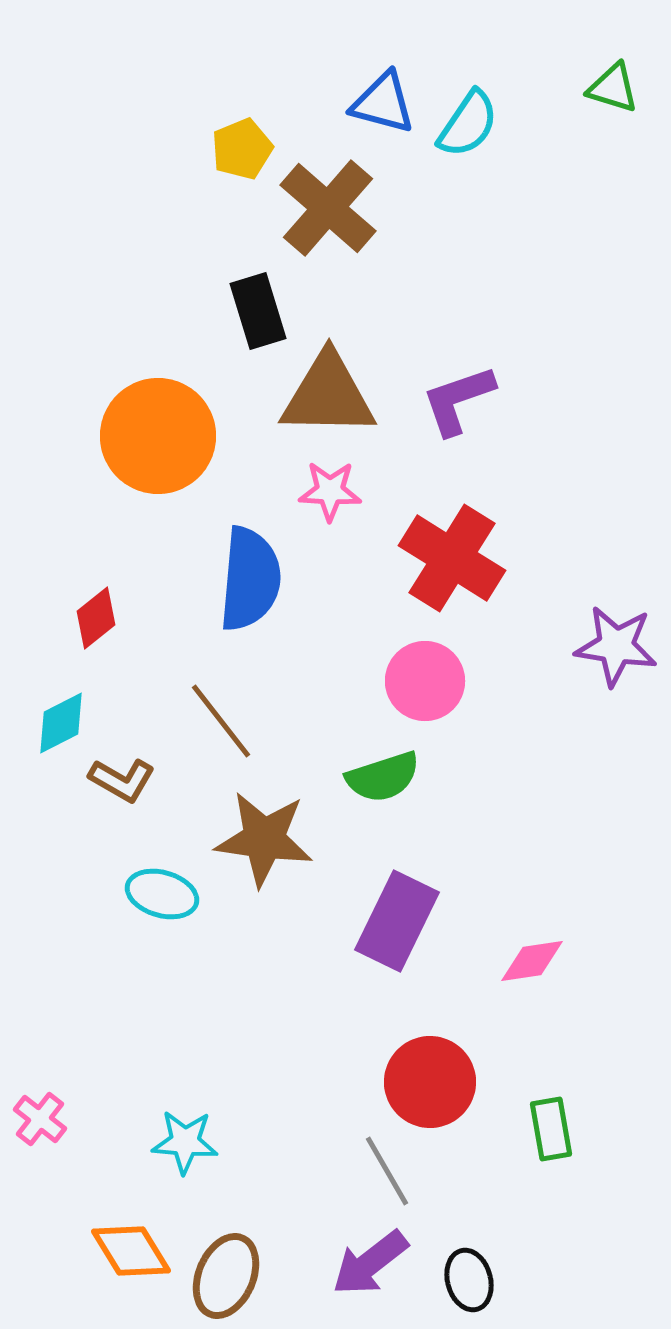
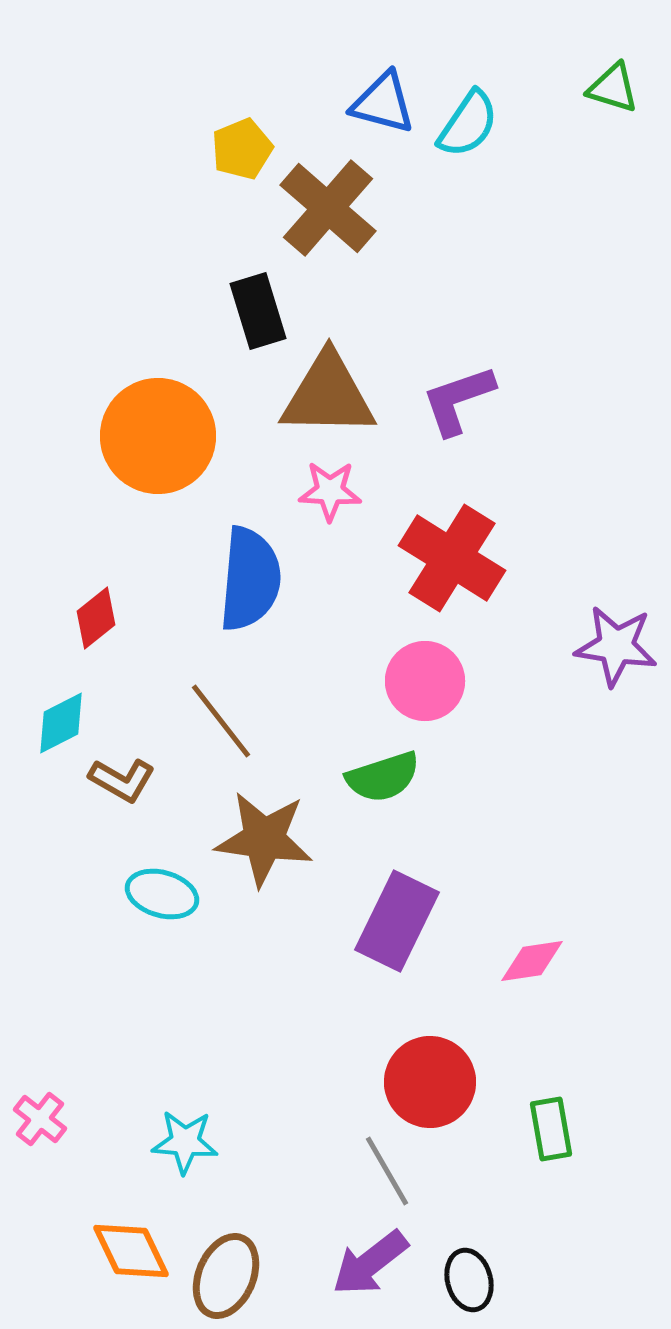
orange diamond: rotated 6 degrees clockwise
